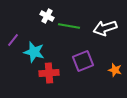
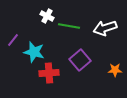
purple square: moved 3 px left, 1 px up; rotated 20 degrees counterclockwise
orange star: rotated 16 degrees counterclockwise
